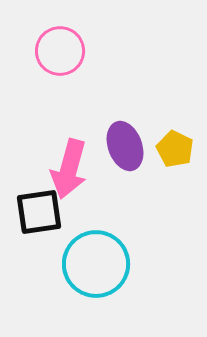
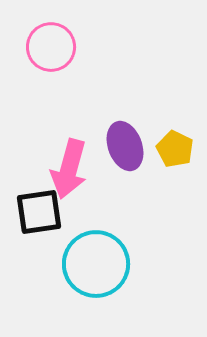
pink circle: moved 9 px left, 4 px up
